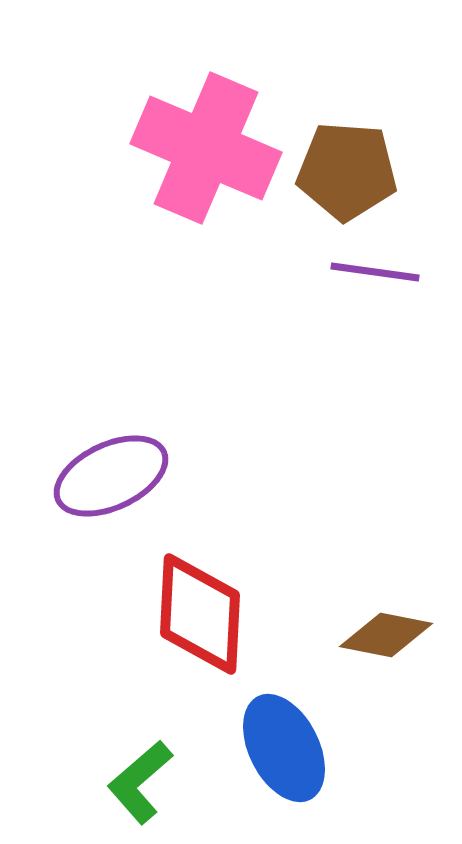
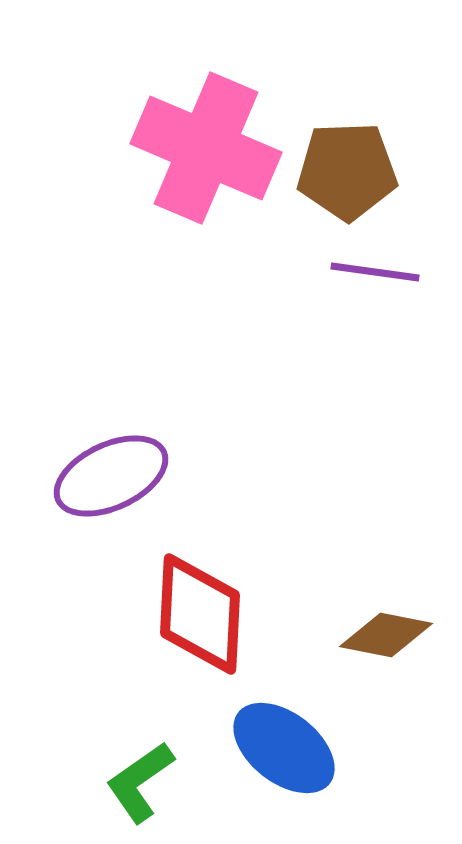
brown pentagon: rotated 6 degrees counterclockwise
blue ellipse: rotated 25 degrees counterclockwise
green L-shape: rotated 6 degrees clockwise
